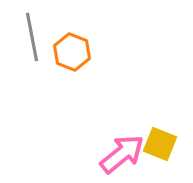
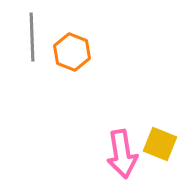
gray line: rotated 9 degrees clockwise
pink arrow: rotated 120 degrees clockwise
